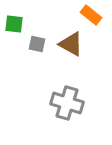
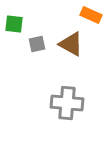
orange rectangle: rotated 15 degrees counterclockwise
gray square: rotated 24 degrees counterclockwise
gray cross: rotated 12 degrees counterclockwise
